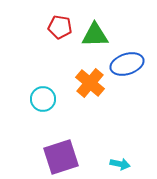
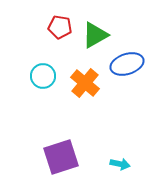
green triangle: rotated 28 degrees counterclockwise
orange cross: moved 5 px left
cyan circle: moved 23 px up
